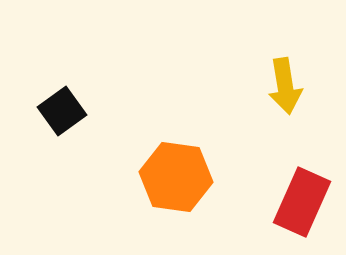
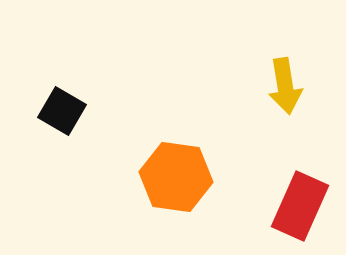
black square: rotated 24 degrees counterclockwise
red rectangle: moved 2 px left, 4 px down
